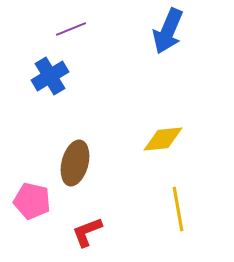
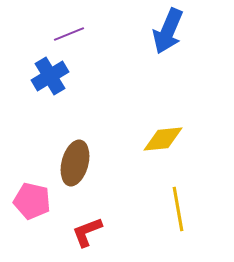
purple line: moved 2 px left, 5 px down
